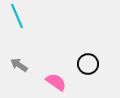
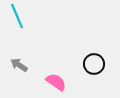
black circle: moved 6 px right
